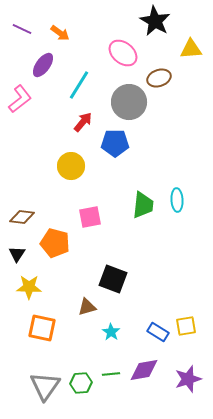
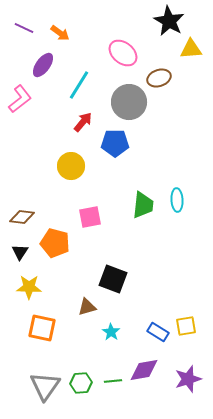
black star: moved 14 px right
purple line: moved 2 px right, 1 px up
black triangle: moved 3 px right, 2 px up
green line: moved 2 px right, 7 px down
